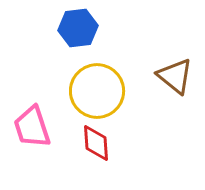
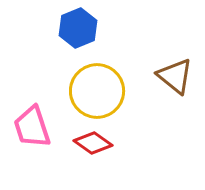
blue hexagon: rotated 15 degrees counterclockwise
red diamond: moved 3 px left; rotated 51 degrees counterclockwise
